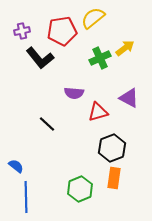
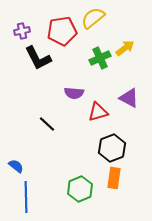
black L-shape: moved 2 px left; rotated 12 degrees clockwise
